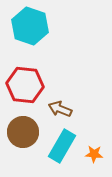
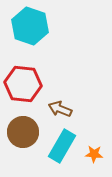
red hexagon: moved 2 px left, 1 px up
